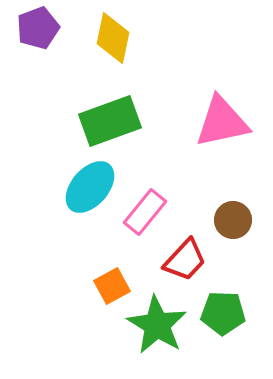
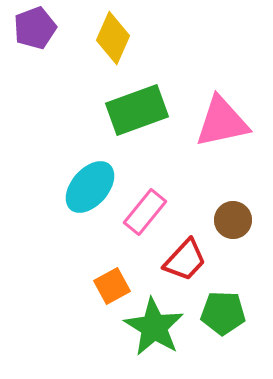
purple pentagon: moved 3 px left
yellow diamond: rotated 12 degrees clockwise
green rectangle: moved 27 px right, 11 px up
green star: moved 3 px left, 2 px down
